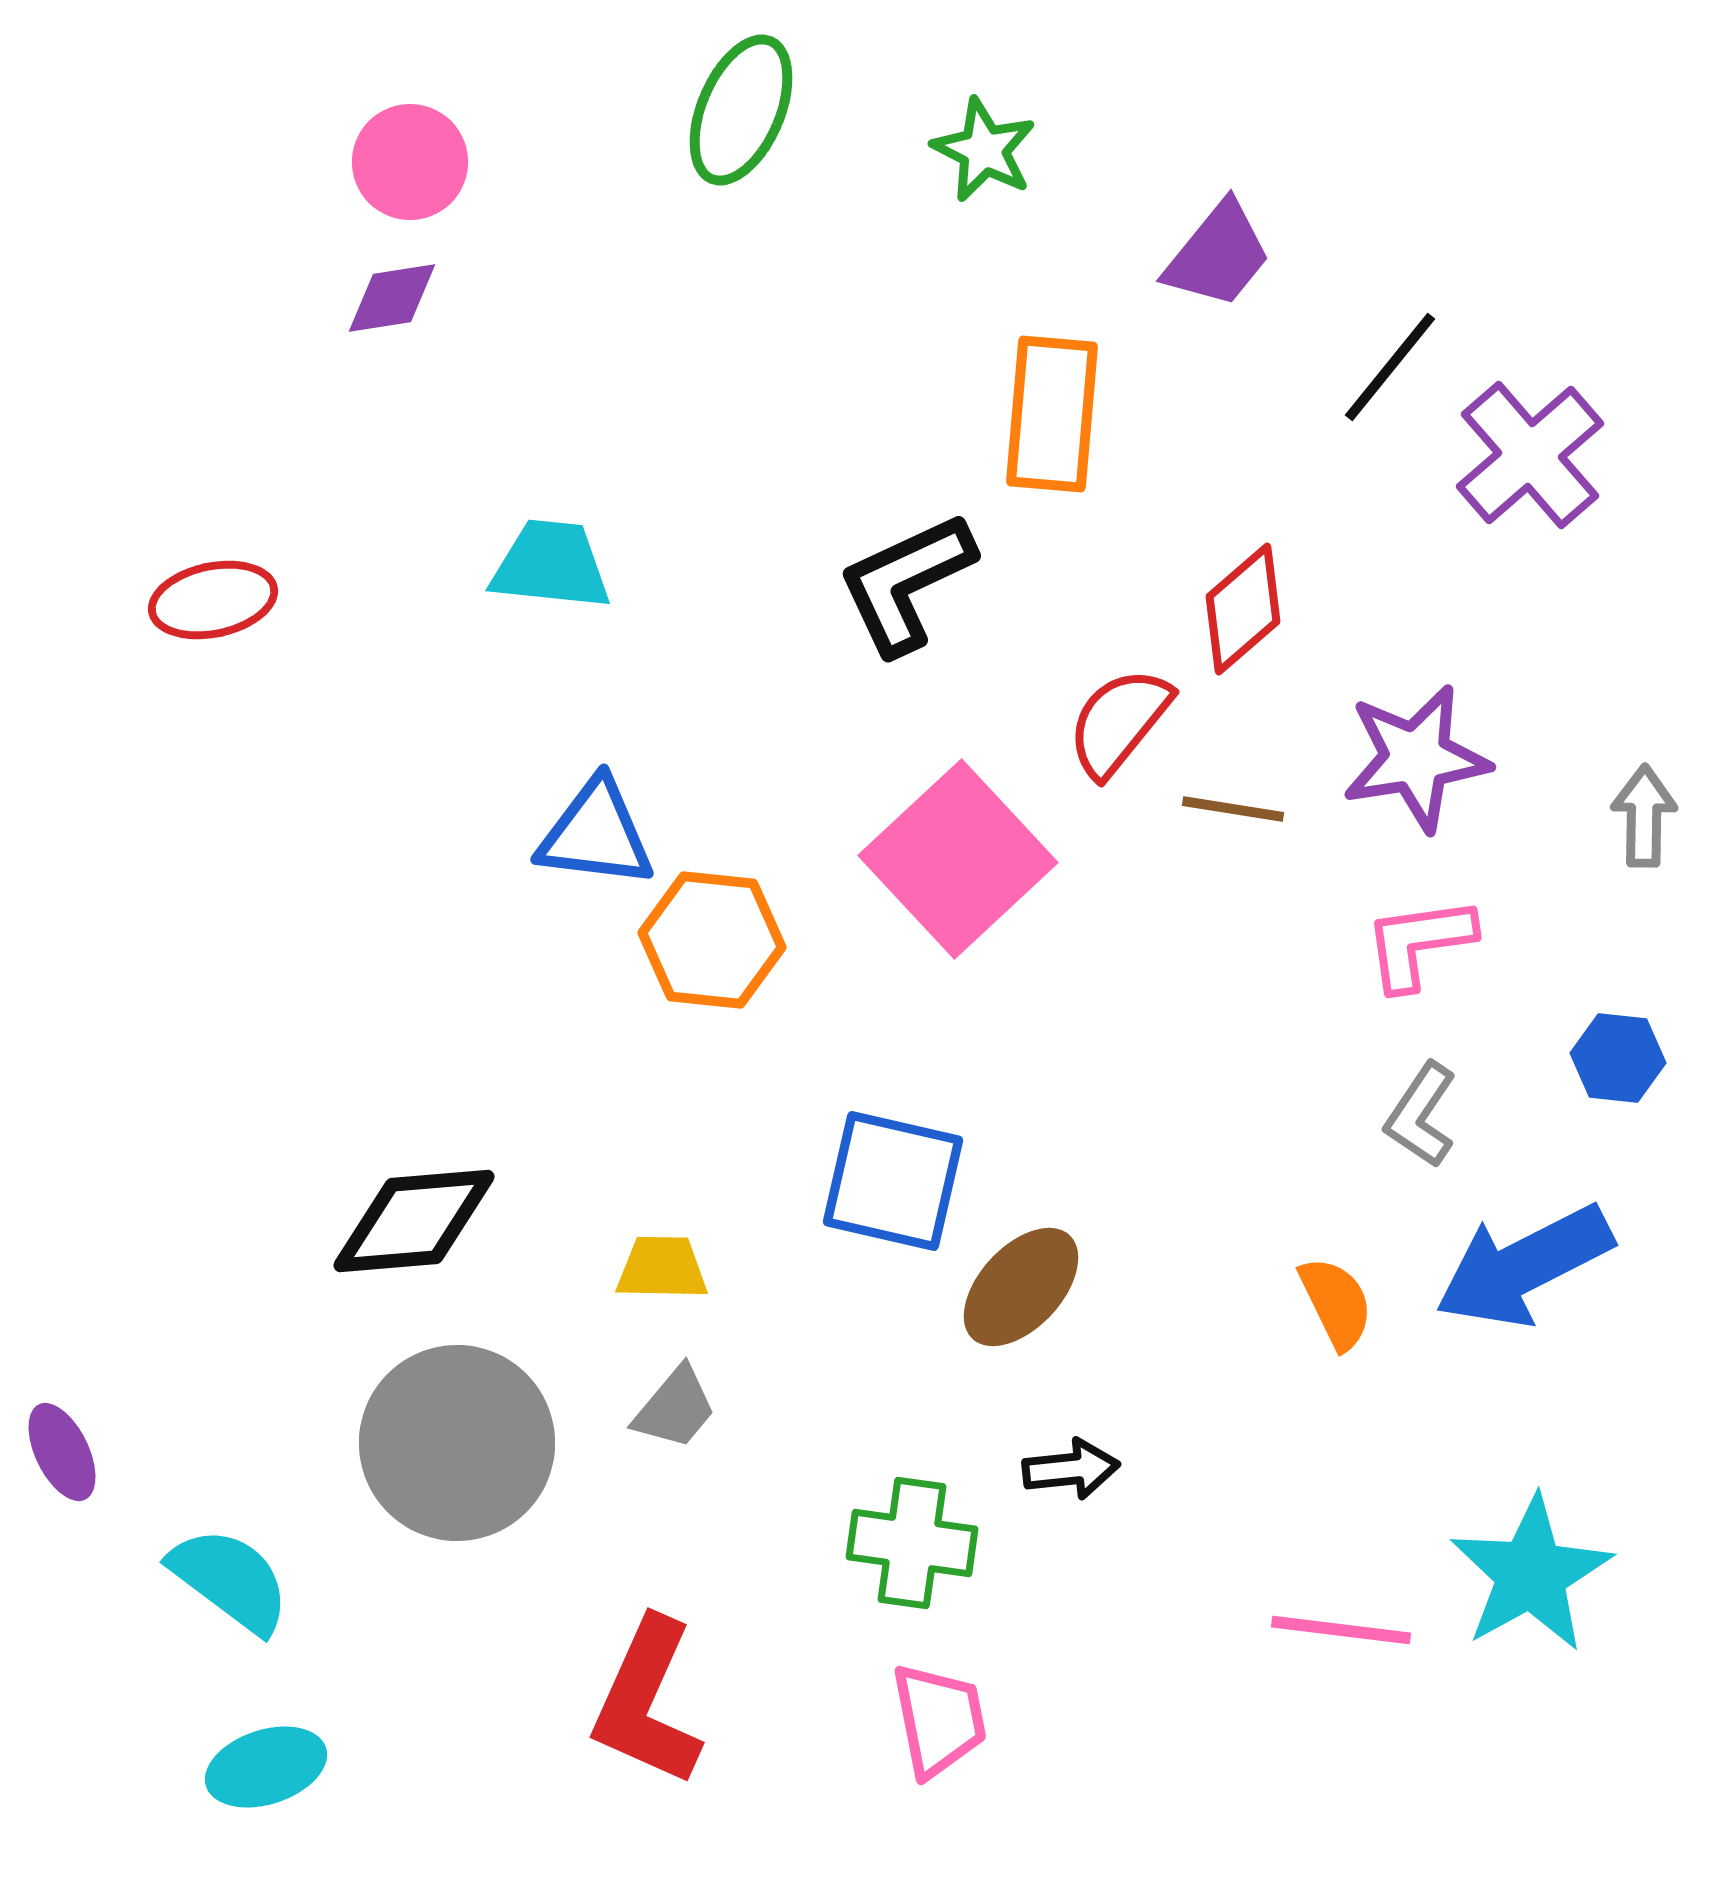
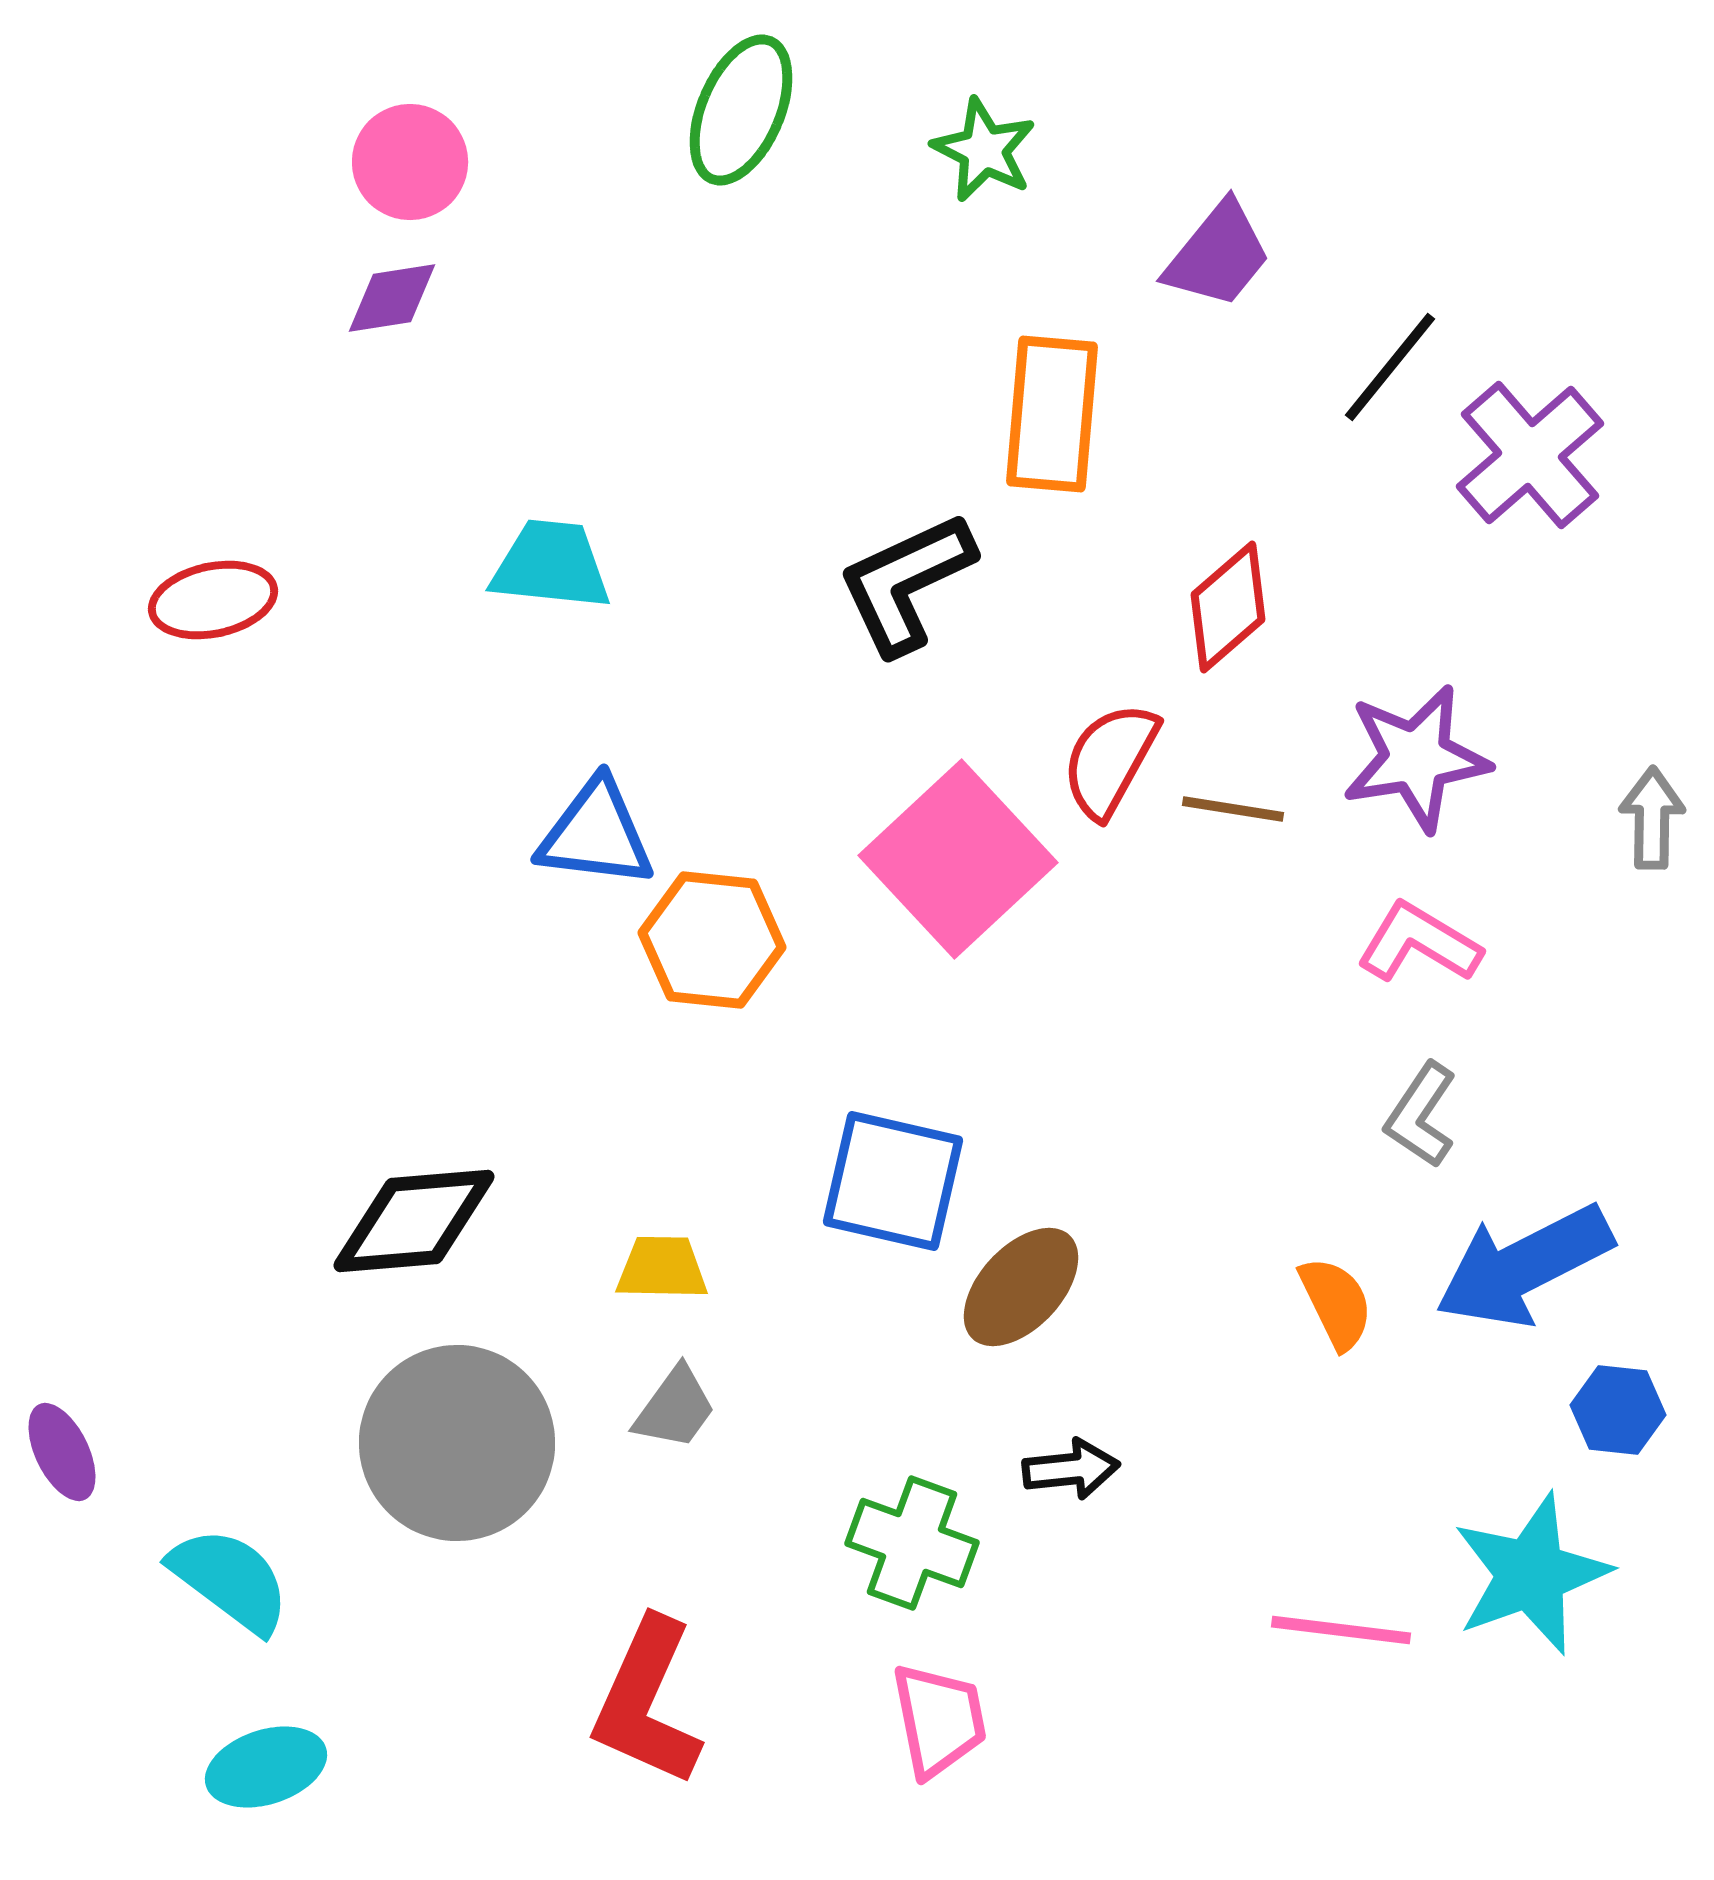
red diamond: moved 15 px left, 2 px up
red semicircle: moved 9 px left, 38 px down; rotated 10 degrees counterclockwise
gray arrow: moved 8 px right, 2 px down
pink L-shape: rotated 39 degrees clockwise
blue hexagon: moved 352 px down
gray trapezoid: rotated 4 degrees counterclockwise
green cross: rotated 12 degrees clockwise
cyan star: rotated 9 degrees clockwise
